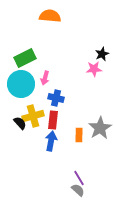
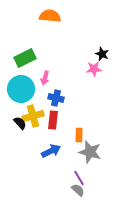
black star: rotated 24 degrees counterclockwise
cyan circle: moved 5 px down
gray star: moved 10 px left, 24 px down; rotated 25 degrees counterclockwise
blue arrow: moved 10 px down; rotated 54 degrees clockwise
